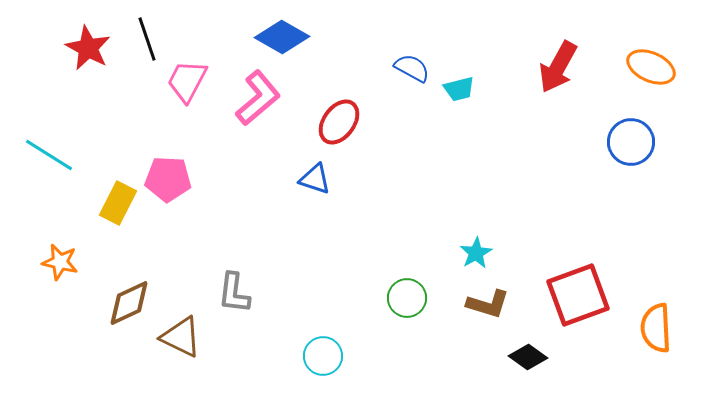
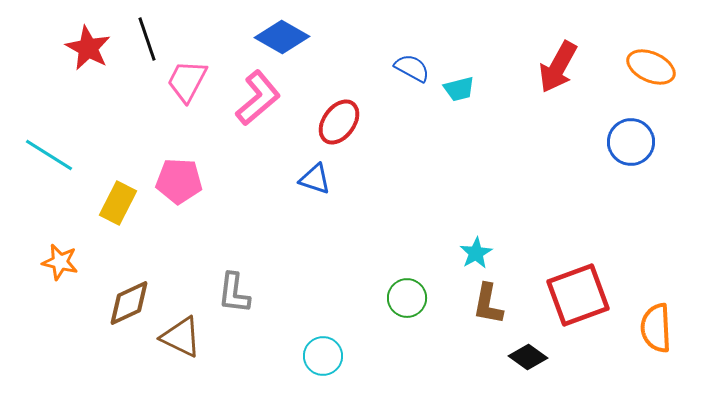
pink pentagon: moved 11 px right, 2 px down
brown L-shape: rotated 84 degrees clockwise
